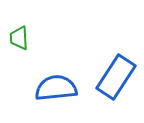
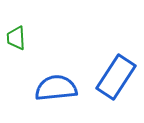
green trapezoid: moved 3 px left
